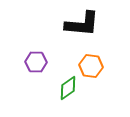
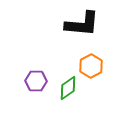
purple hexagon: moved 19 px down
orange hexagon: rotated 25 degrees clockwise
